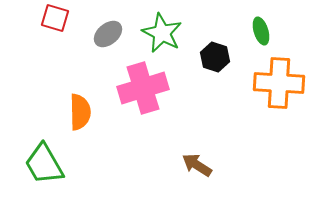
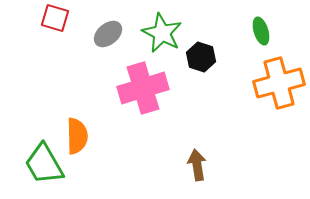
black hexagon: moved 14 px left
orange cross: rotated 18 degrees counterclockwise
orange semicircle: moved 3 px left, 24 px down
brown arrow: rotated 48 degrees clockwise
